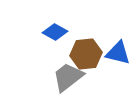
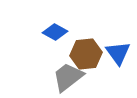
blue triangle: rotated 40 degrees clockwise
